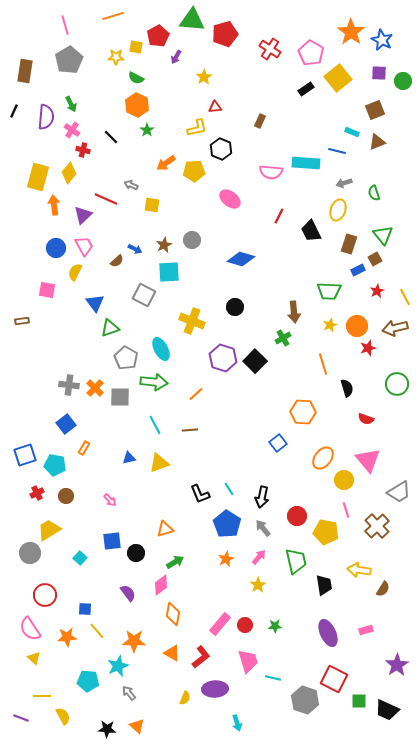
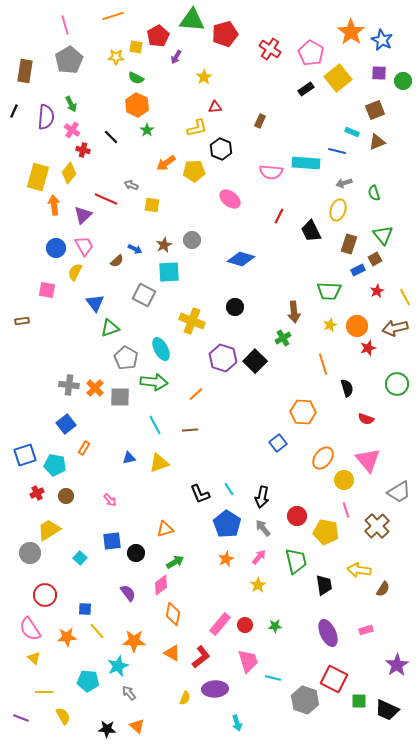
yellow line at (42, 696): moved 2 px right, 4 px up
